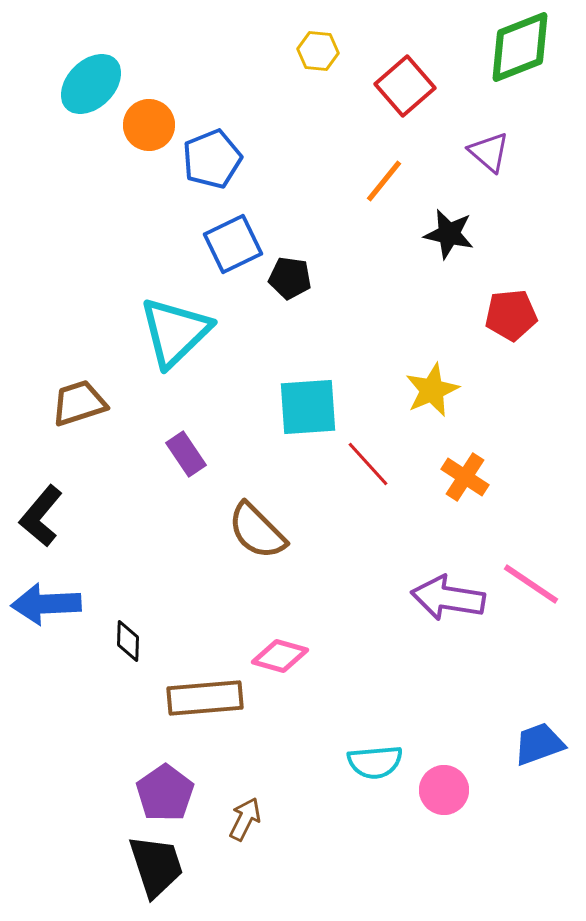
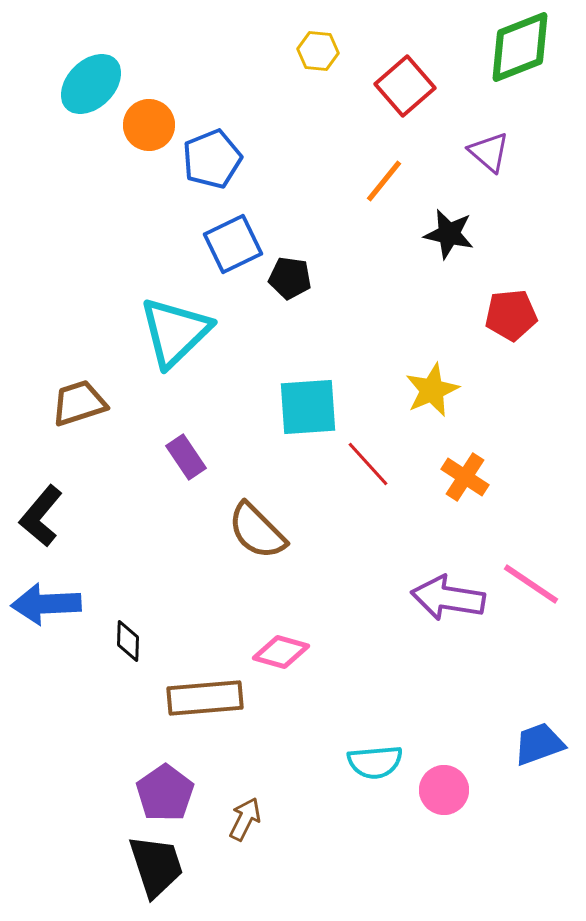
purple rectangle: moved 3 px down
pink diamond: moved 1 px right, 4 px up
